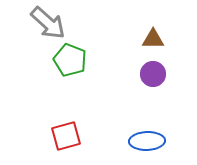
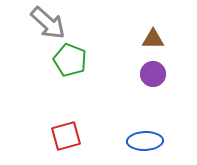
blue ellipse: moved 2 px left
